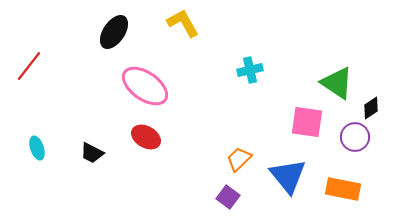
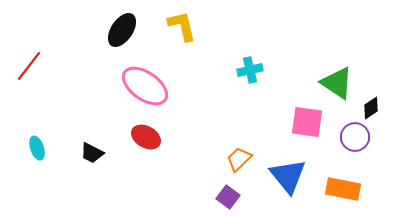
yellow L-shape: moved 1 px left, 3 px down; rotated 16 degrees clockwise
black ellipse: moved 8 px right, 2 px up
